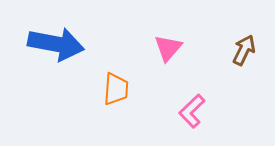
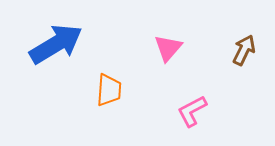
blue arrow: rotated 42 degrees counterclockwise
orange trapezoid: moved 7 px left, 1 px down
pink L-shape: rotated 16 degrees clockwise
